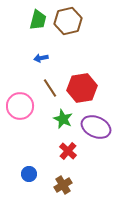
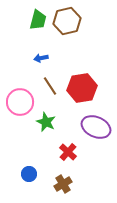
brown hexagon: moved 1 px left
brown line: moved 2 px up
pink circle: moved 4 px up
green star: moved 17 px left, 3 px down
red cross: moved 1 px down
brown cross: moved 1 px up
